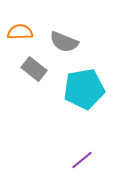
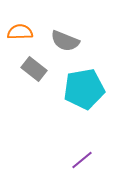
gray semicircle: moved 1 px right, 1 px up
